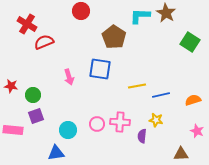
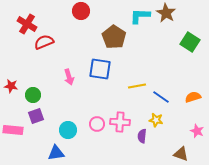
blue line: moved 2 px down; rotated 48 degrees clockwise
orange semicircle: moved 3 px up
brown triangle: rotated 21 degrees clockwise
